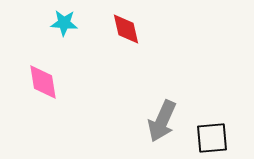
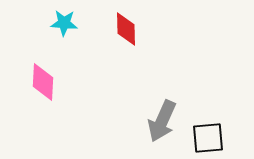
red diamond: rotated 12 degrees clockwise
pink diamond: rotated 12 degrees clockwise
black square: moved 4 px left
